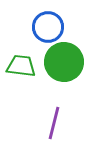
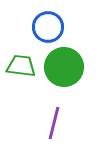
green circle: moved 5 px down
